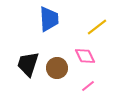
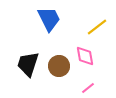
blue trapezoid: rotated 24 degrees counterclockwise
pink diamond: rotated 15 degrees clockwise
brown circle: moved 2 px right, 2 px up
pink line: moved 2 px down
